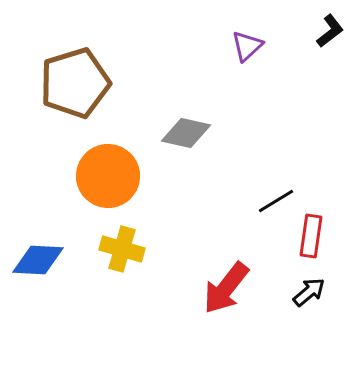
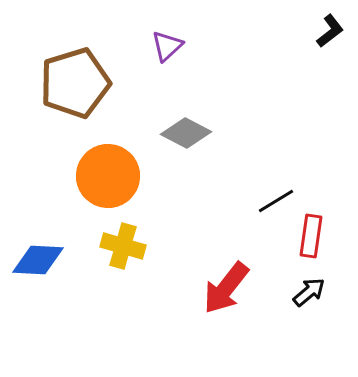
purple triangle: moved 80 px left
gray diamond: rotated 15 degrees clockwise
yellow cross: moved 1 px right, 3 px up
